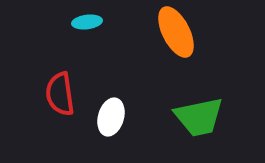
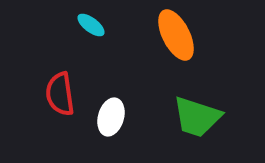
cyan ellipse: moved 4 px right, 3 px down; rotated 44 degrees clockwise
orange ellipse: moved 3 px down
green trapezoid: moved 2 px left; rotated 30 degrees clockwise
